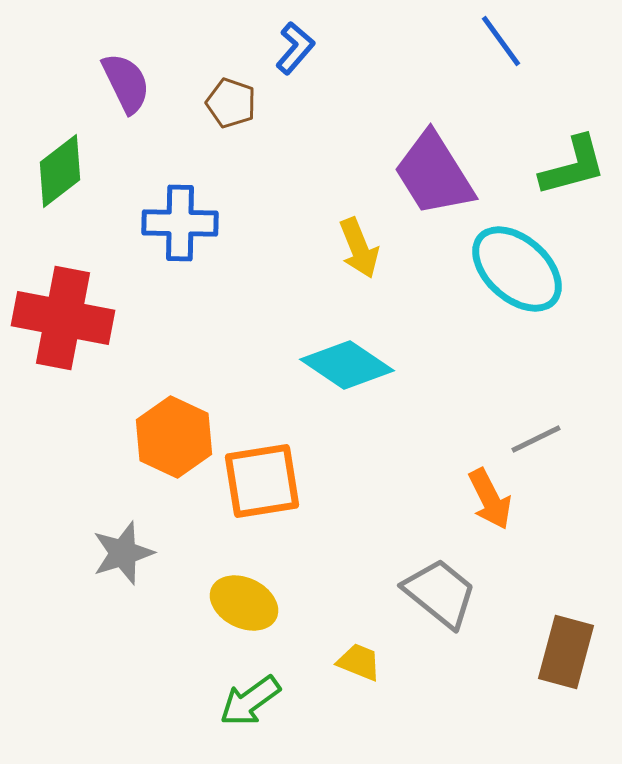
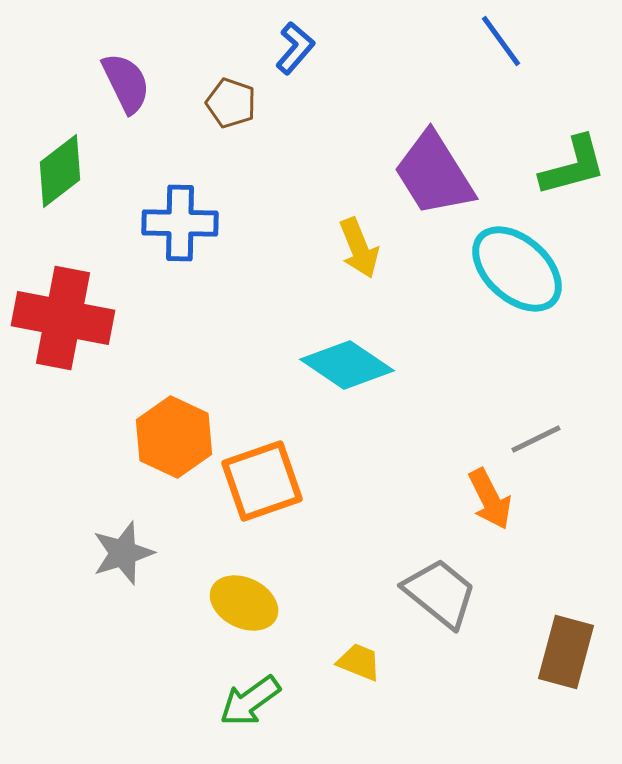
orange square: rotated 10 degrees counterclockwise
